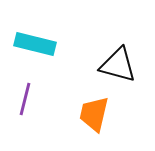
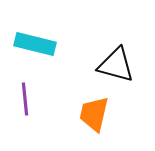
black triangle: moved 2 px left
purple line: rotated 20 degrees counterclockwise
